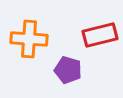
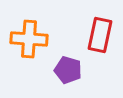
red rectangle: rotated 64 degrees counterclockwise
